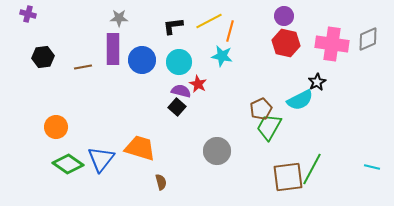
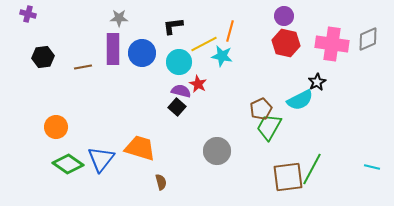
yellow line: moved 5 px left, 23 px down
blue circle: moved 7 px up
